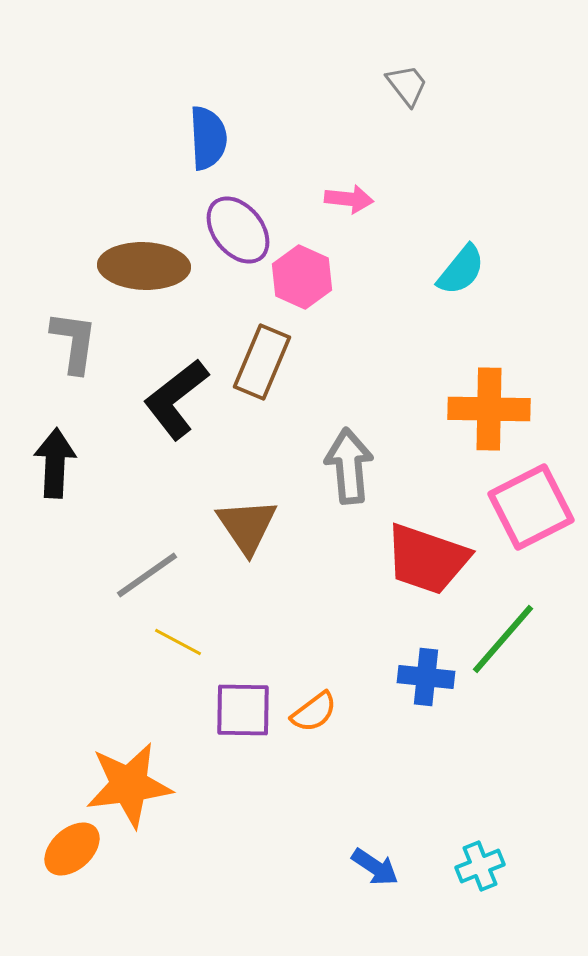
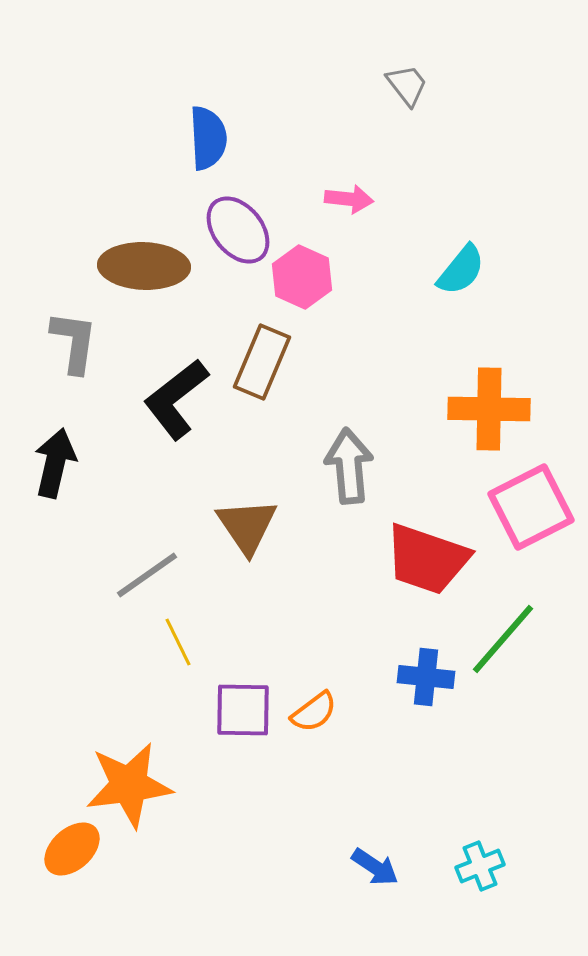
black arrow: rotated 10 degrees clockwise
yellow line: rotated 36 degrees clockwise
